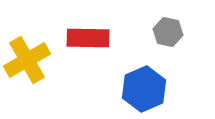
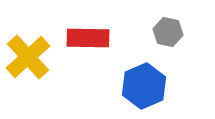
yellow cross: moved 1 px right, 3 px up; rotated 12 degrees counterclockwise
blue hexagon: moved 3 px up
